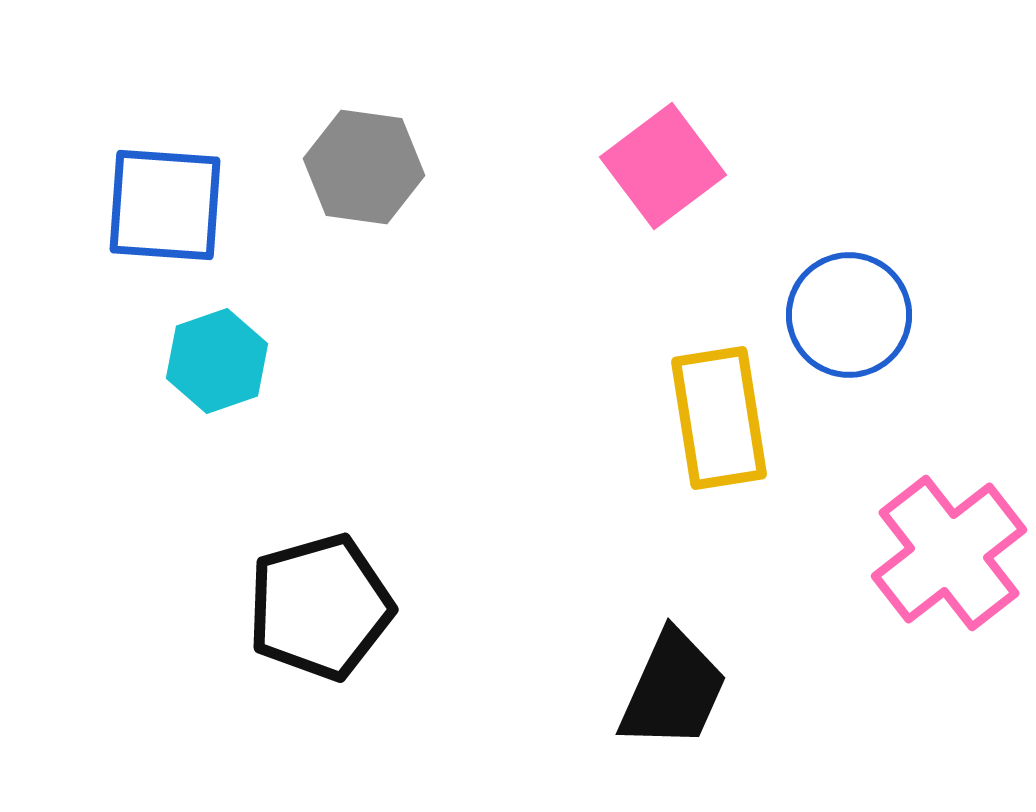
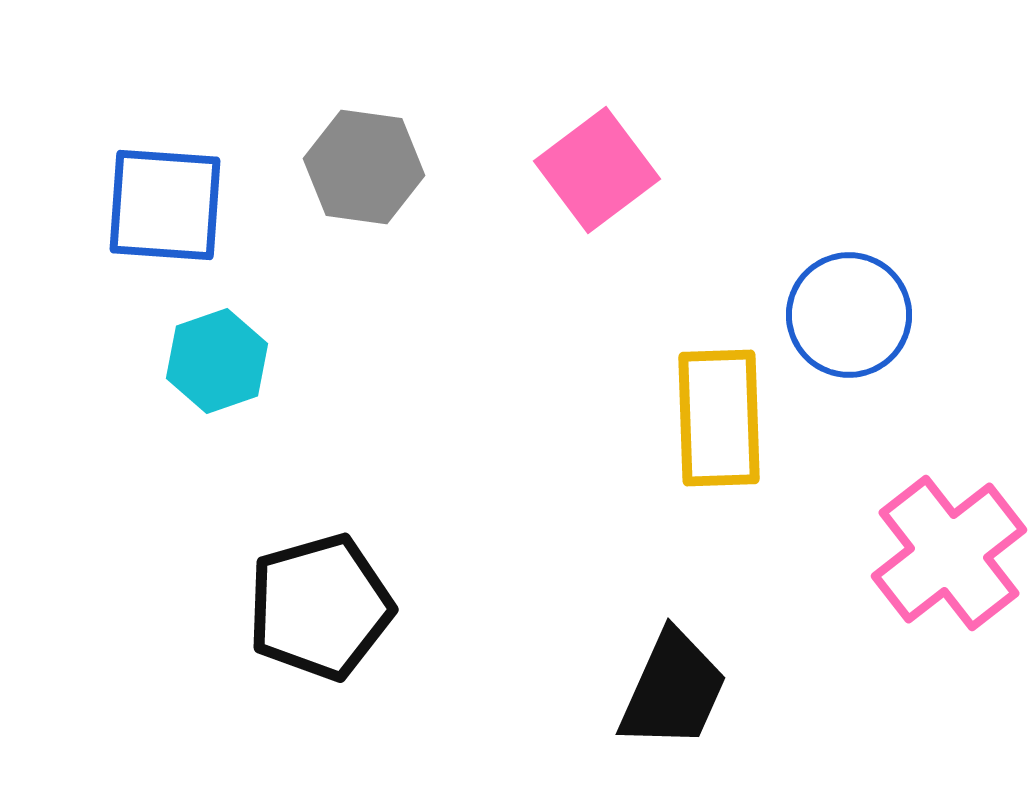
pink square: moved 66 px left, 4 px down
yellow rectangle: rotated 7 degrees clockwise
